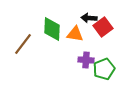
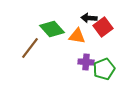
green diamond: rotated 45 degrees counterclockwise
orange triangle: moved 2 px right, 2 px down
brown line: moved 7 px right, 4 px down
purple cross: moved 2 px down
